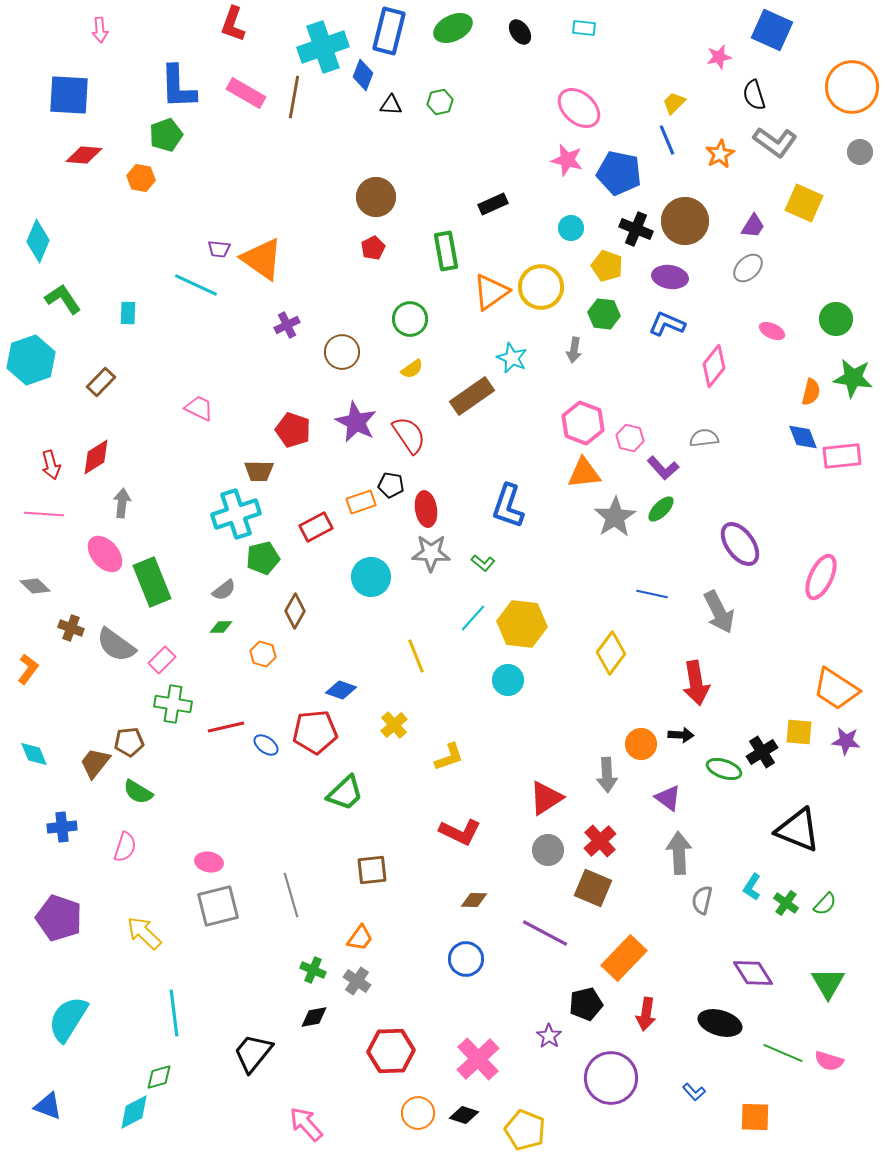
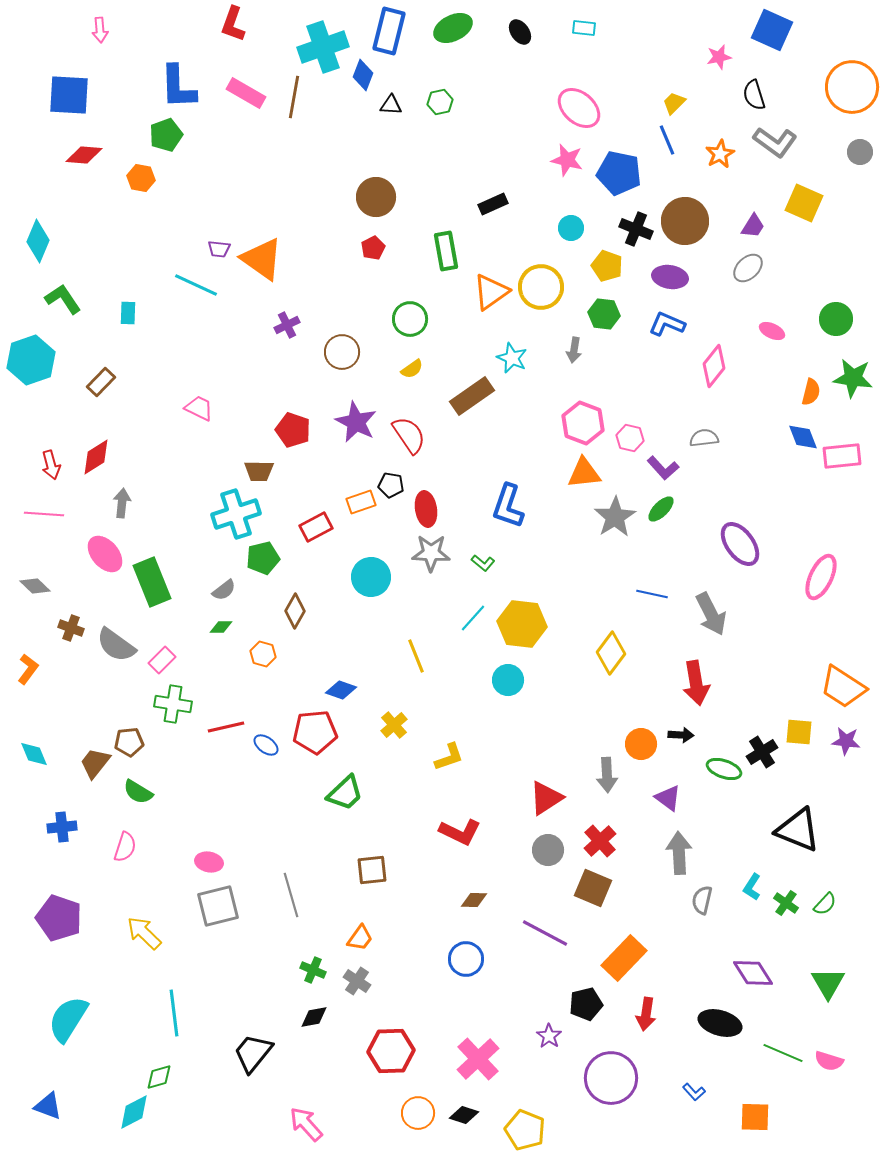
gray arrow at (719, 612): moved 8 px left, 2 px down
orange trapezoid at (836, 689): moved 7 px right, 2 px up
